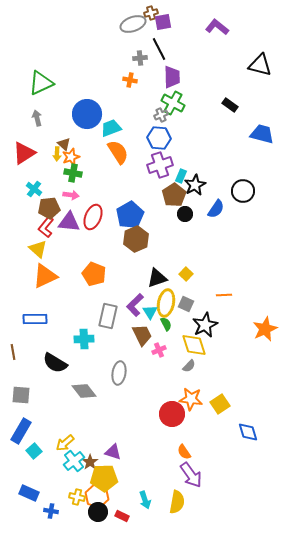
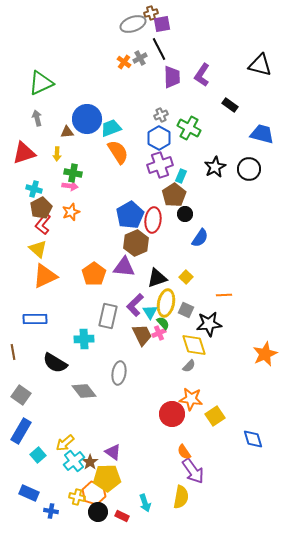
purple square at (163, 22): moved 1 px left, 2 px down
purple L-shape at (217, 27): moved 15 px left, 48 px down; rotated 95 degrees counterclockwise
gray cross at (140, 58): rotated 24 degrees counterclockwise
orange cross at (130, 80): moved 6 px left, 18 px up; rotated 24 degrees clockwise
green cross at (173, 103): moved 16 px right, 25 px down
blue circle at (87, 114): moved 5 px down
blue hexagon at (159, 138): rotated 25 degrees clockwise
brown triangle at (64, 144): moved 3 px right, 12 px up; rotated 48 degrees counterclockwise
red triangle at (24, 153): rotated 15 degrees clockwise
orange star at (71, 157): moved 55 px down
black star at (195, 185): moved 20 px right, 18 px up
cyan cross at (34, 189): rotated 21 degrees counterclockwise
black circle at (243, 191): moved 6 px right, 22 px up
pink arrow at (71, 195): moved 1 px left, 9 px up
brown pentagon at (49, 208): moved 8 px left; rotated 20 degrees counterclockwise
blue semicircle at (216, 209): moved 16 px left, 29 px down
red ellipse at (93, 217): moved 60 px right, 3 px down; rotated 15 degrees counterclockwise
purple triangle at (69, 222): moved 55 px right, 45 px down
red L-shape at (46, 227): moved 3 px left, 3 px up
brown hexagon at (136, 239): moved 4 px down
orange pentagon at (94, 274): rotated 15 degrees clockwise
yellow square at (186, 274): moved 3 px down
gray square at (186, 304): moved 6 px down
green semicircle at (166, 324): moved 3 px left, 1 px up; rotated 16 degrees counterclockwise
black star at (205, 325): moved 4 px right, 1 px up; rotated 20 degrees clockwise
orange star at (265, 329): moved 25 px down
pink cross at (159, 350): moved 17 px up
gray square at (21, 395): rotated 30 degrees clockwise
yellow square at (220, 404): moved 5 px left, 12 px down
blue diamond at (248, 432): moved 5 px right, 7 px down
cyan square at (34, 451): moved 4 px right, 4 px down
purple triangle at (113, 452): rotated 18 degrees clockwise
purple arrow at (191, 475): moved 2 px right, 4 px up
yellow pentagon at (104, 478): moved 3 px right
orange hexagon at (97, 496): moved 3 px left, 3 px up
cyan arrow at (145, 500): moved 3 px down
yellow semicircle at (177, 502): moved 4 px right, 5 px up
